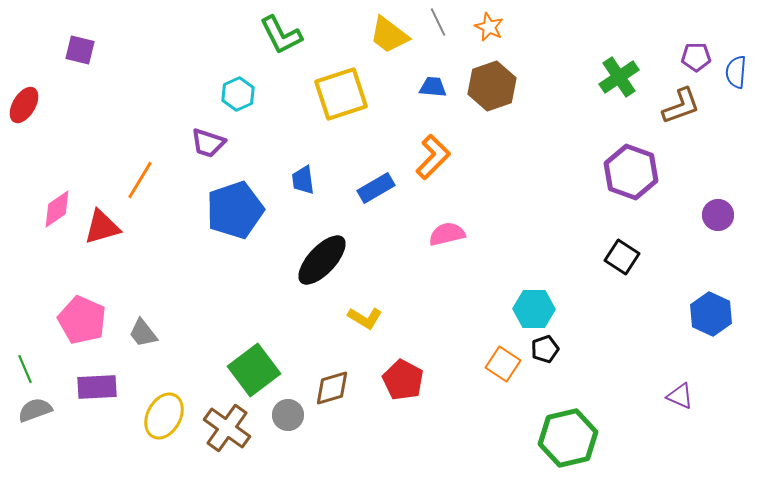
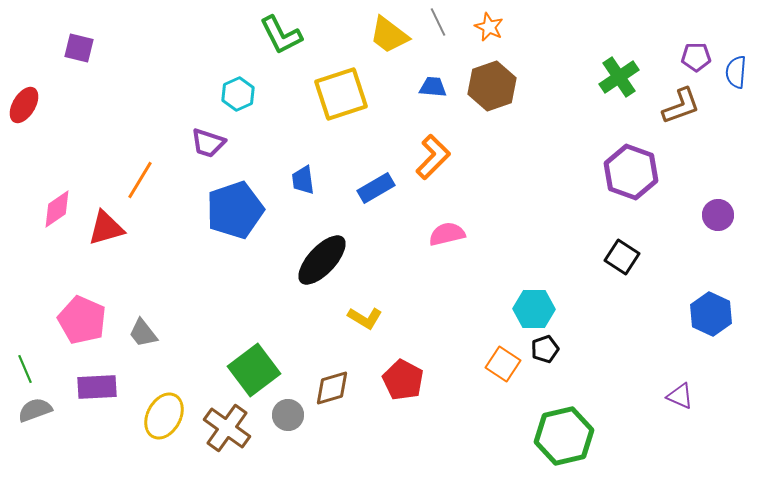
purple square at (80, 50): moved 1 px left, 2 px up
red triangle at (102, 227): moved 4 px right, 1 px down
green hexagon at (568, 438): moved 4 px left, 2 px up
